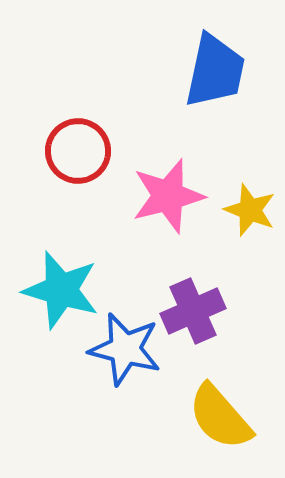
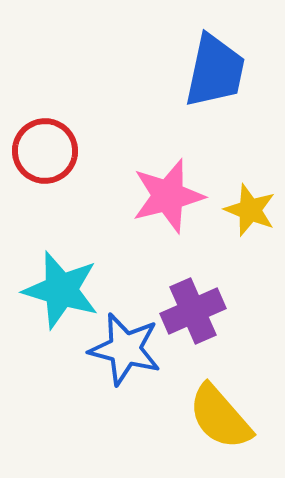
red circle: moved 33 px left
